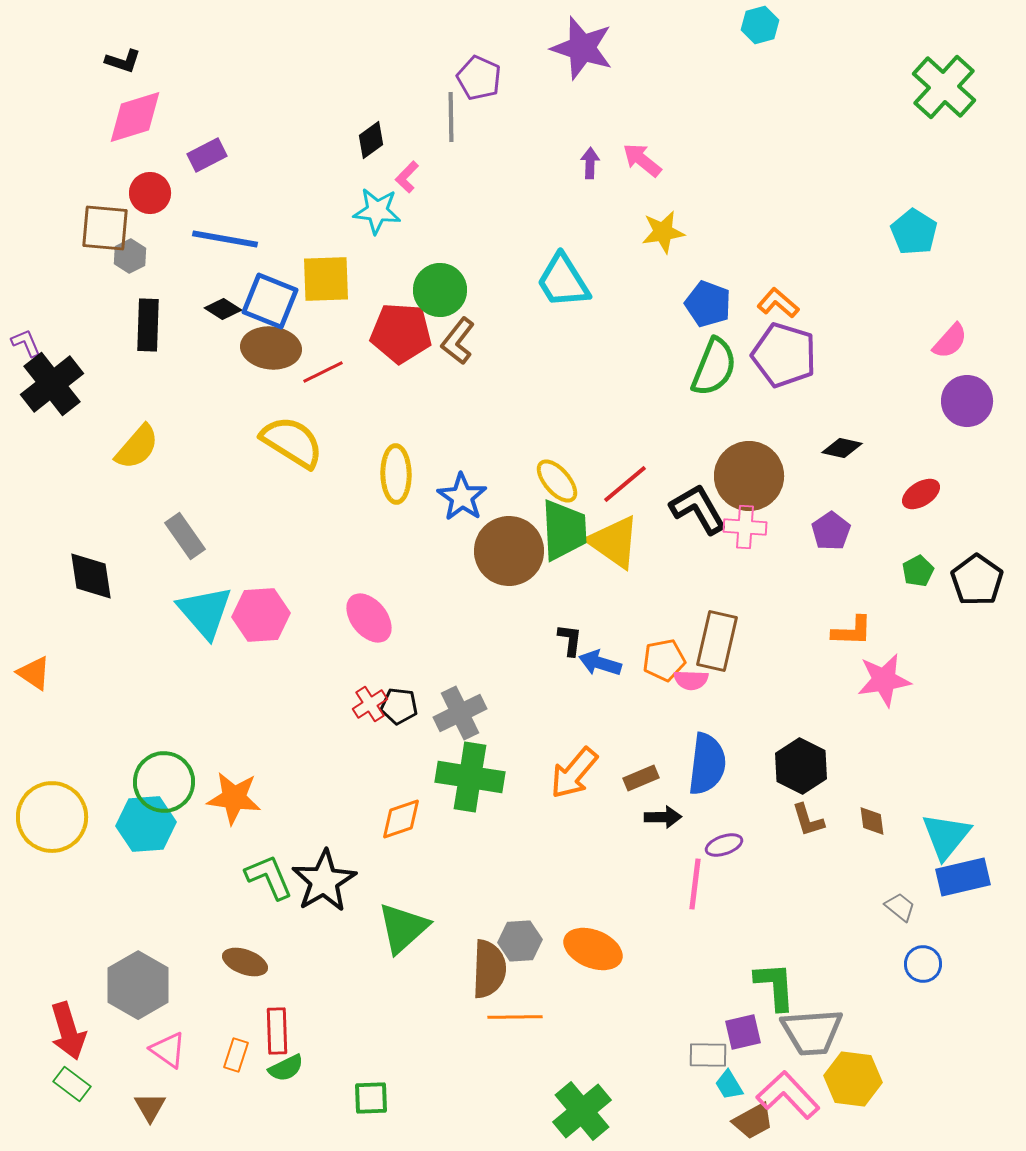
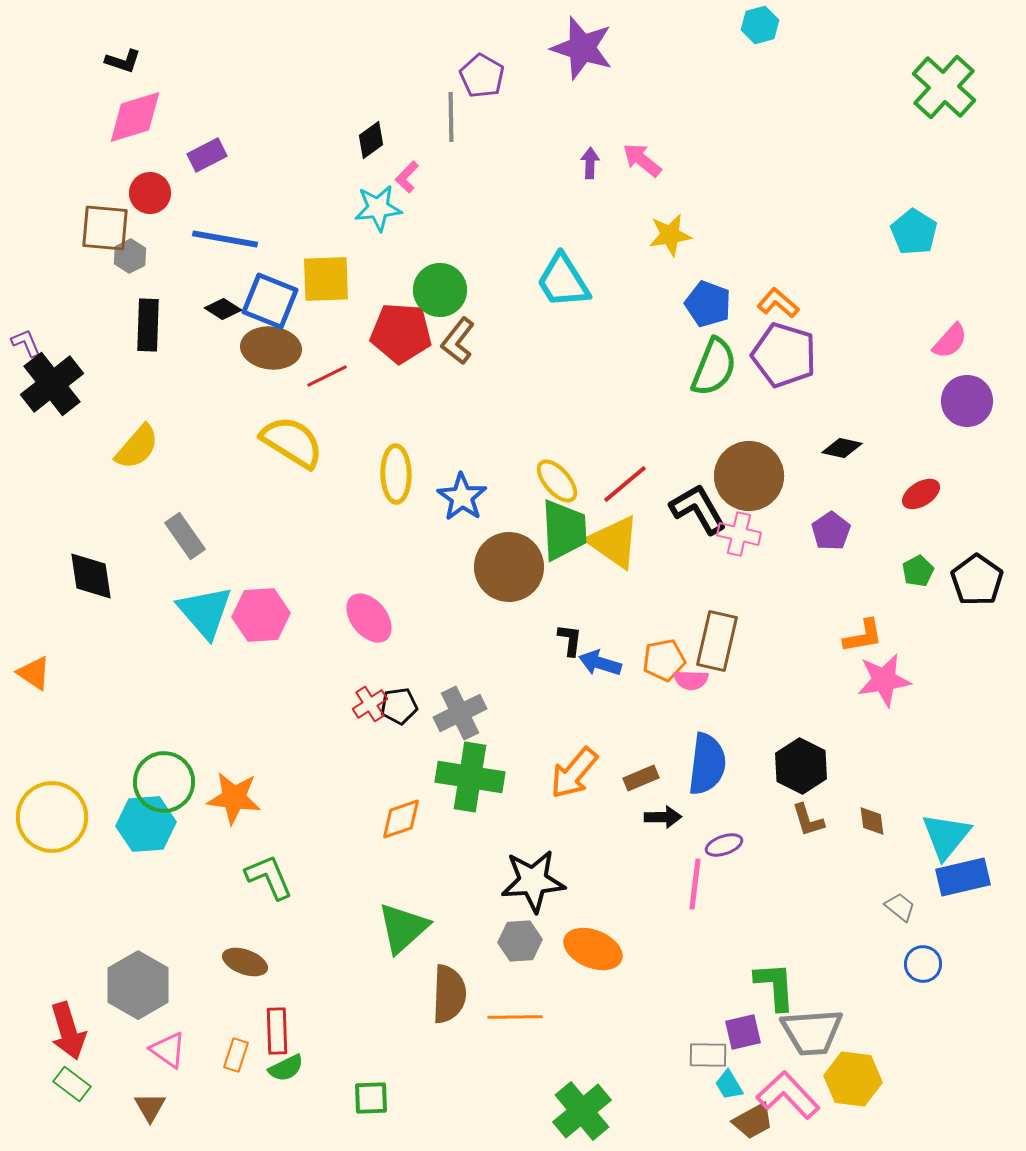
purple pentagon at (479, 78): moved 3 px right, 2 px up; rotated 6 degrees clockwise
cyan star at (377, 211): moved 1 px right, 3 px up; rotated 12 degrees counterclockwise
yellow star at (663, 232): moved 7 px right, 3 px down
red line at (323, 372): moved 4 px right, 4 px down
pink cross at (745, 527): moved 6 px left, 7 px down; rotated 9 degrees clockwise
brown circle at (509, 551): moved 16 px down
orange L-shape at (852, 631): moved 11 px right, 5 px down; rotated 12 degrees counterclockwise
black pentagon at (399, 706): rotated 15 degrees counterclockwise
black star at (324, 881): moved 209 px right; rotated 26 degrees clockwise
brown semicircle at (489, 969): moved 40 px left, 25 px down
